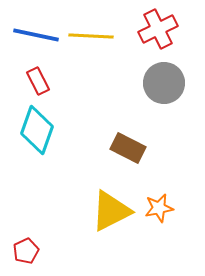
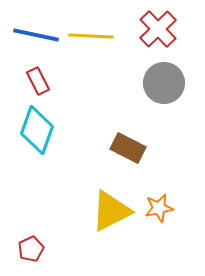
red cross: rotated 18 degrees counterclockwise
red pentagon: moved 5 px right, 2 px up
